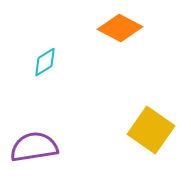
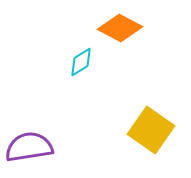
cyan diamond: moved 36 px right
purple semicircle: moved 5 px left
